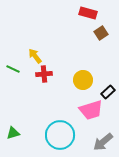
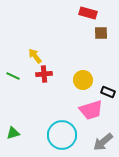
brown square: rotated 32 degrees clockwise
green line: moved 7 px down
black rectangle: rotated 64 degrees clockwise
cyan circle: moved 2 px right
